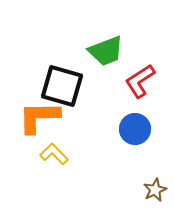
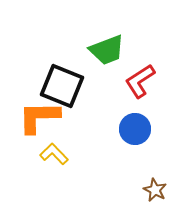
green trapezoid: moved 1 px right, 1 px up
black square: rotated 6 degrees clockwise
brown star: rotated 20 degrees counterclockwise
